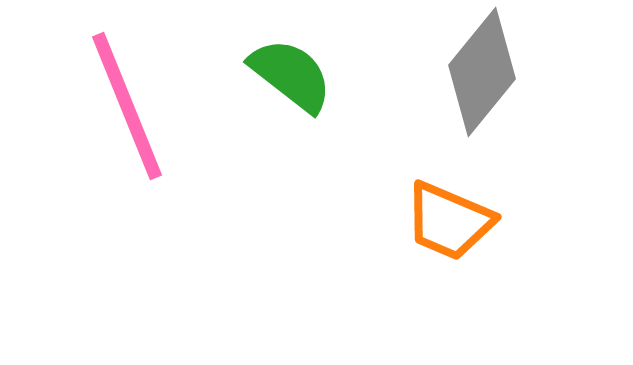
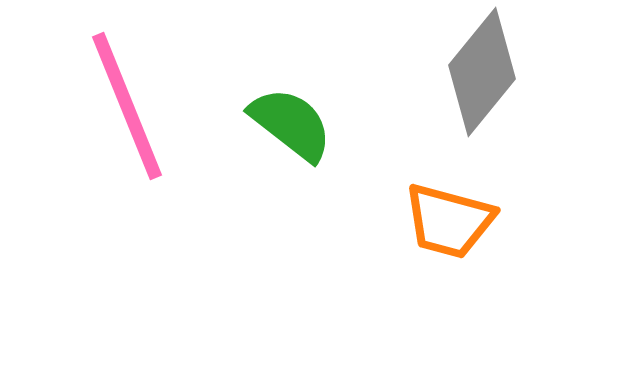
green semicircle: moved 49 px down
orange trapezoid: rotated 8 degrees counterclockwise
